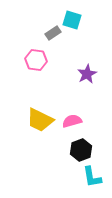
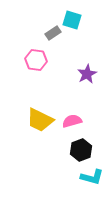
cyan L-shape: rotated 65 degrees counterclockwise
